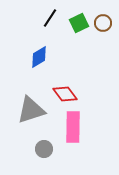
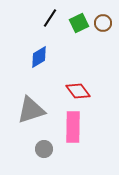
red diamond: moved 13 px right, 3 px up
